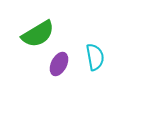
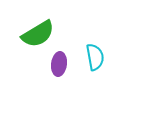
purple ellipse: rotated 20 degrees counterclockwise
